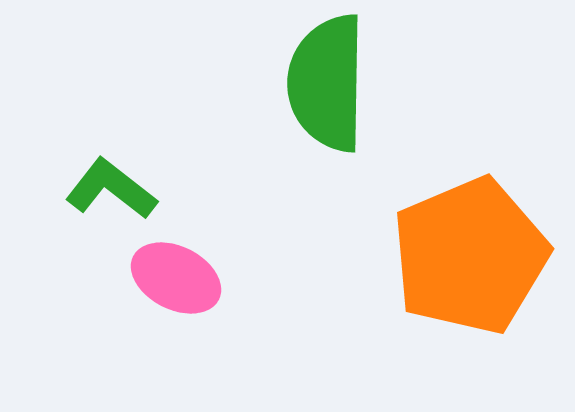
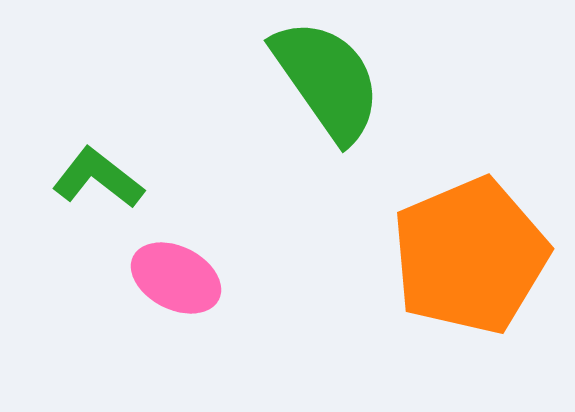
green semicircle: moved 3 px up; rotated 144 degrees clockwise
green L-shape: moved 13 px left, 11 px up
